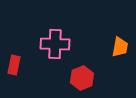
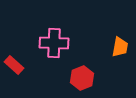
pink cross: moved 1 px left, 1 px up
red rectangle: rotated 60 degrees counterclockwise
